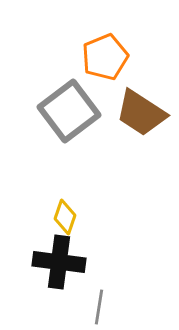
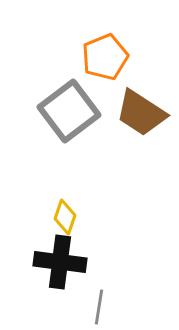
black cross: moved 1 px right
